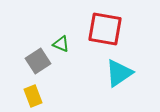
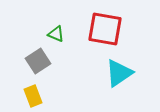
green triangle: moved 5 px left, 10 px up
